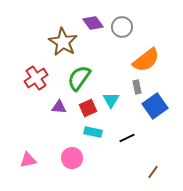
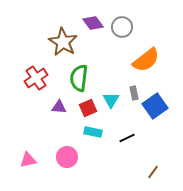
green semicircle: rotated 28 degrees counterclockwise
gray rectangle: moved 3 px left, 6 px down
pink circle: moved 5 px left, 1 px up
